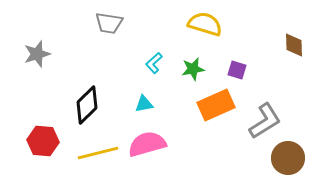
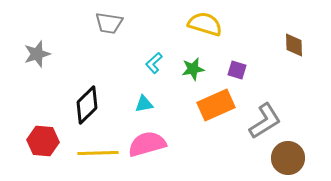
yellow line: rotated 12 degrees clockwise
